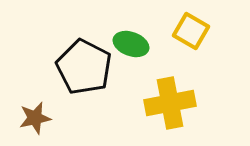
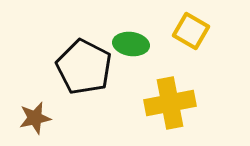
green ellipse: rotated 12 degrees counterclockwise
